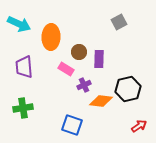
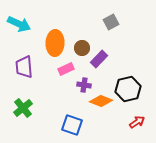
gray square: moved 8 px left
orange ellipse: moved 4 px right, 6 px down
brown circle: moved 3 px right, 4 px up
purple rectangle: rotated 42 degrees clockwise
pink rectangle: rotated 56 degrees counterclockwise
purple cross: rotated 32 degrees clockwise
orange diamond: rotated 15 degrees clockwise
green cross: rotated 30 degrees counterclockwise
red arrow: moved 2 px left, 4 px up
